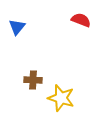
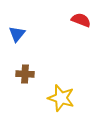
blue triangle: moved 7 px down
brown cross: moved 8 px left, 6 px up
